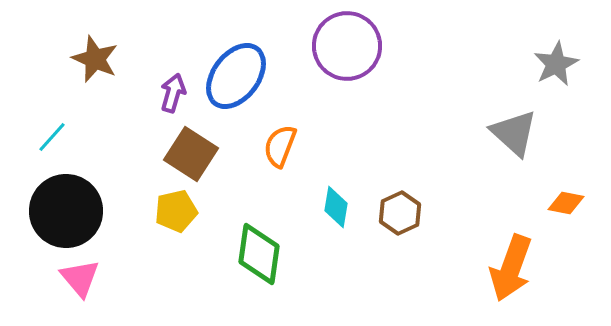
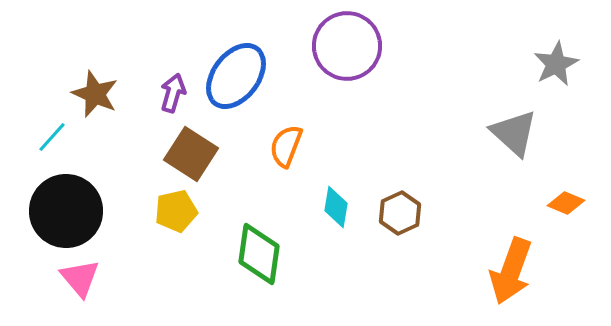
brown star: moved 35 px down
orange semicircle: moved 6 px right
orange diamond: rotated 12 degrees clockwise
orange arrow: moved 3 px down
